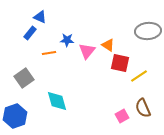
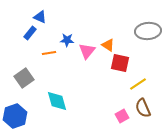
yellow line: moved 1 px left, 8 px down
